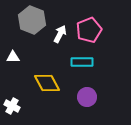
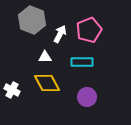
white triangle: moved 32 px right
white cross: moved 16 px up
